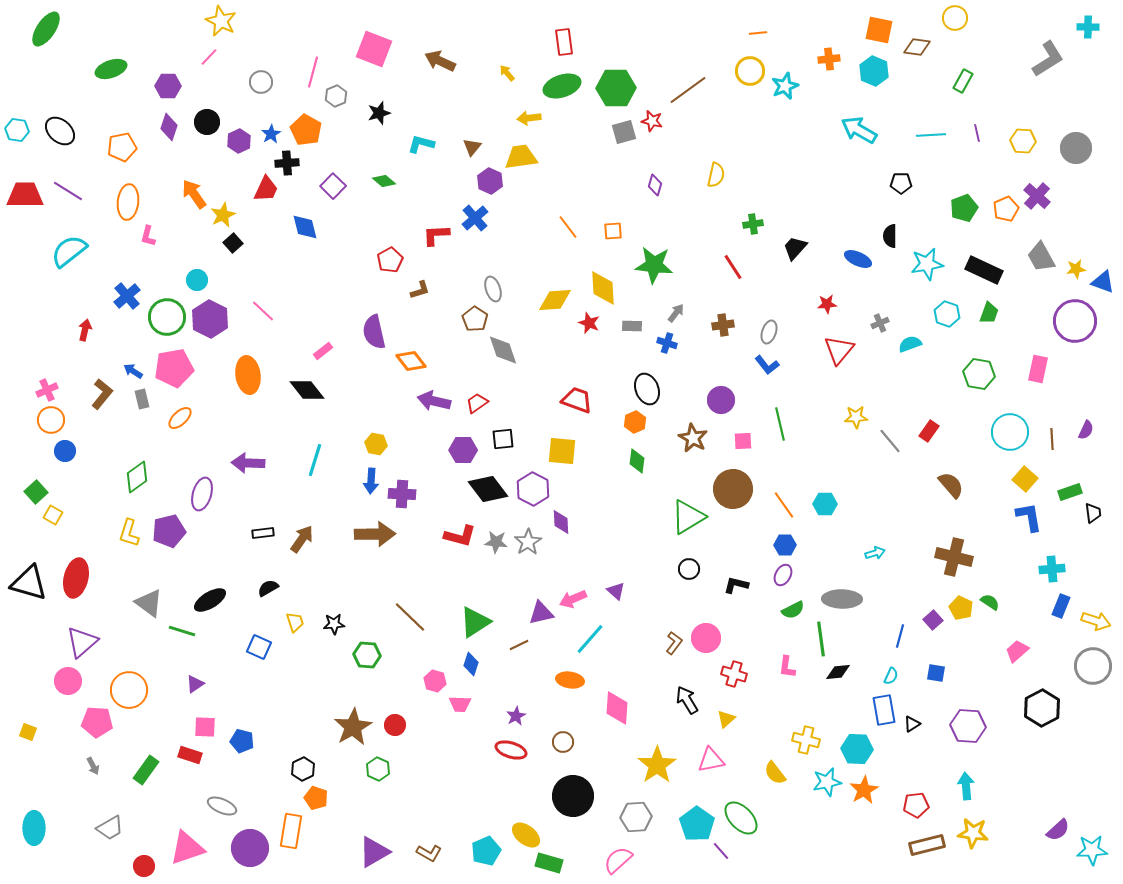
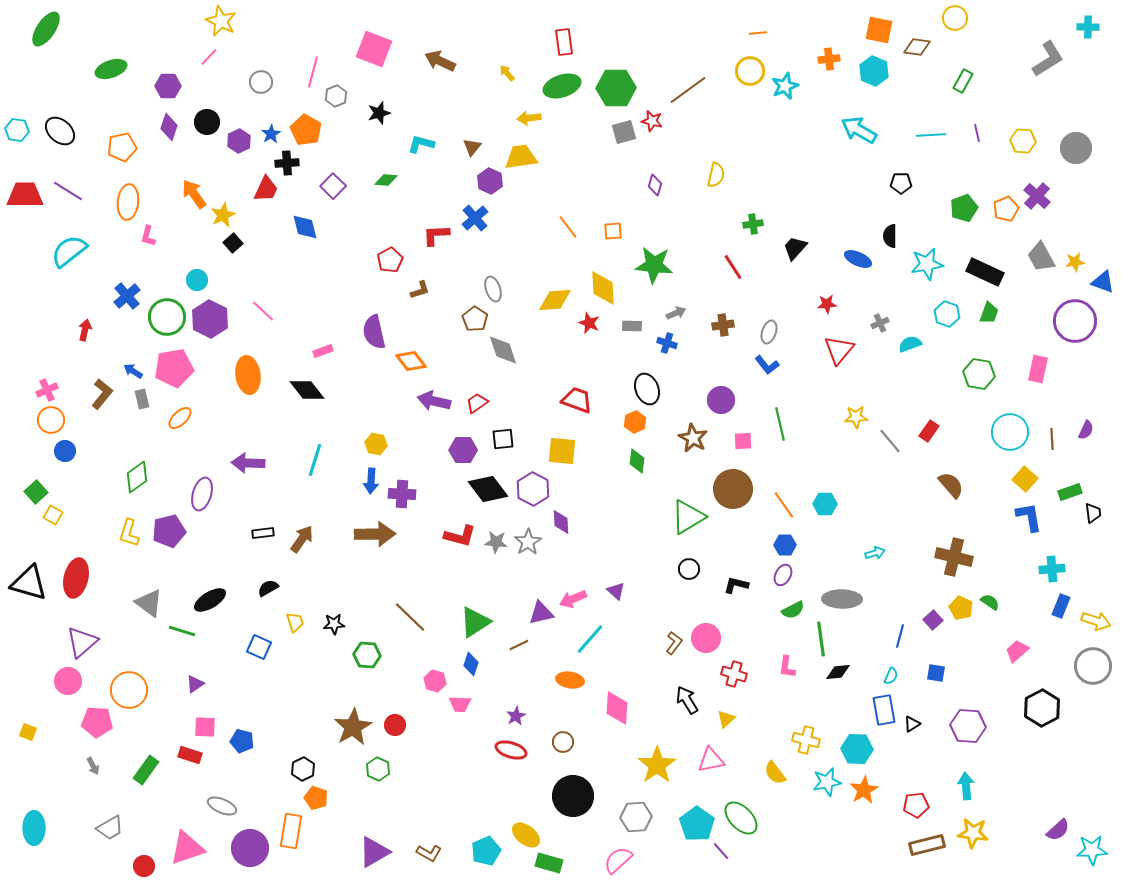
green diamond at (384, 181): moved 2 px right, 1 px up; rotated 35 degrees counterclockwise
yellow star at (1076, 269): moved 1 px left, 7 px up
black rectangle at (984, 270): moved 1 px right, 2 px down
gray arrow at (676, 313): rotated 30 degrees clockwise
pink rectangle at (323, 351): rotated 18 degrees clockwise
